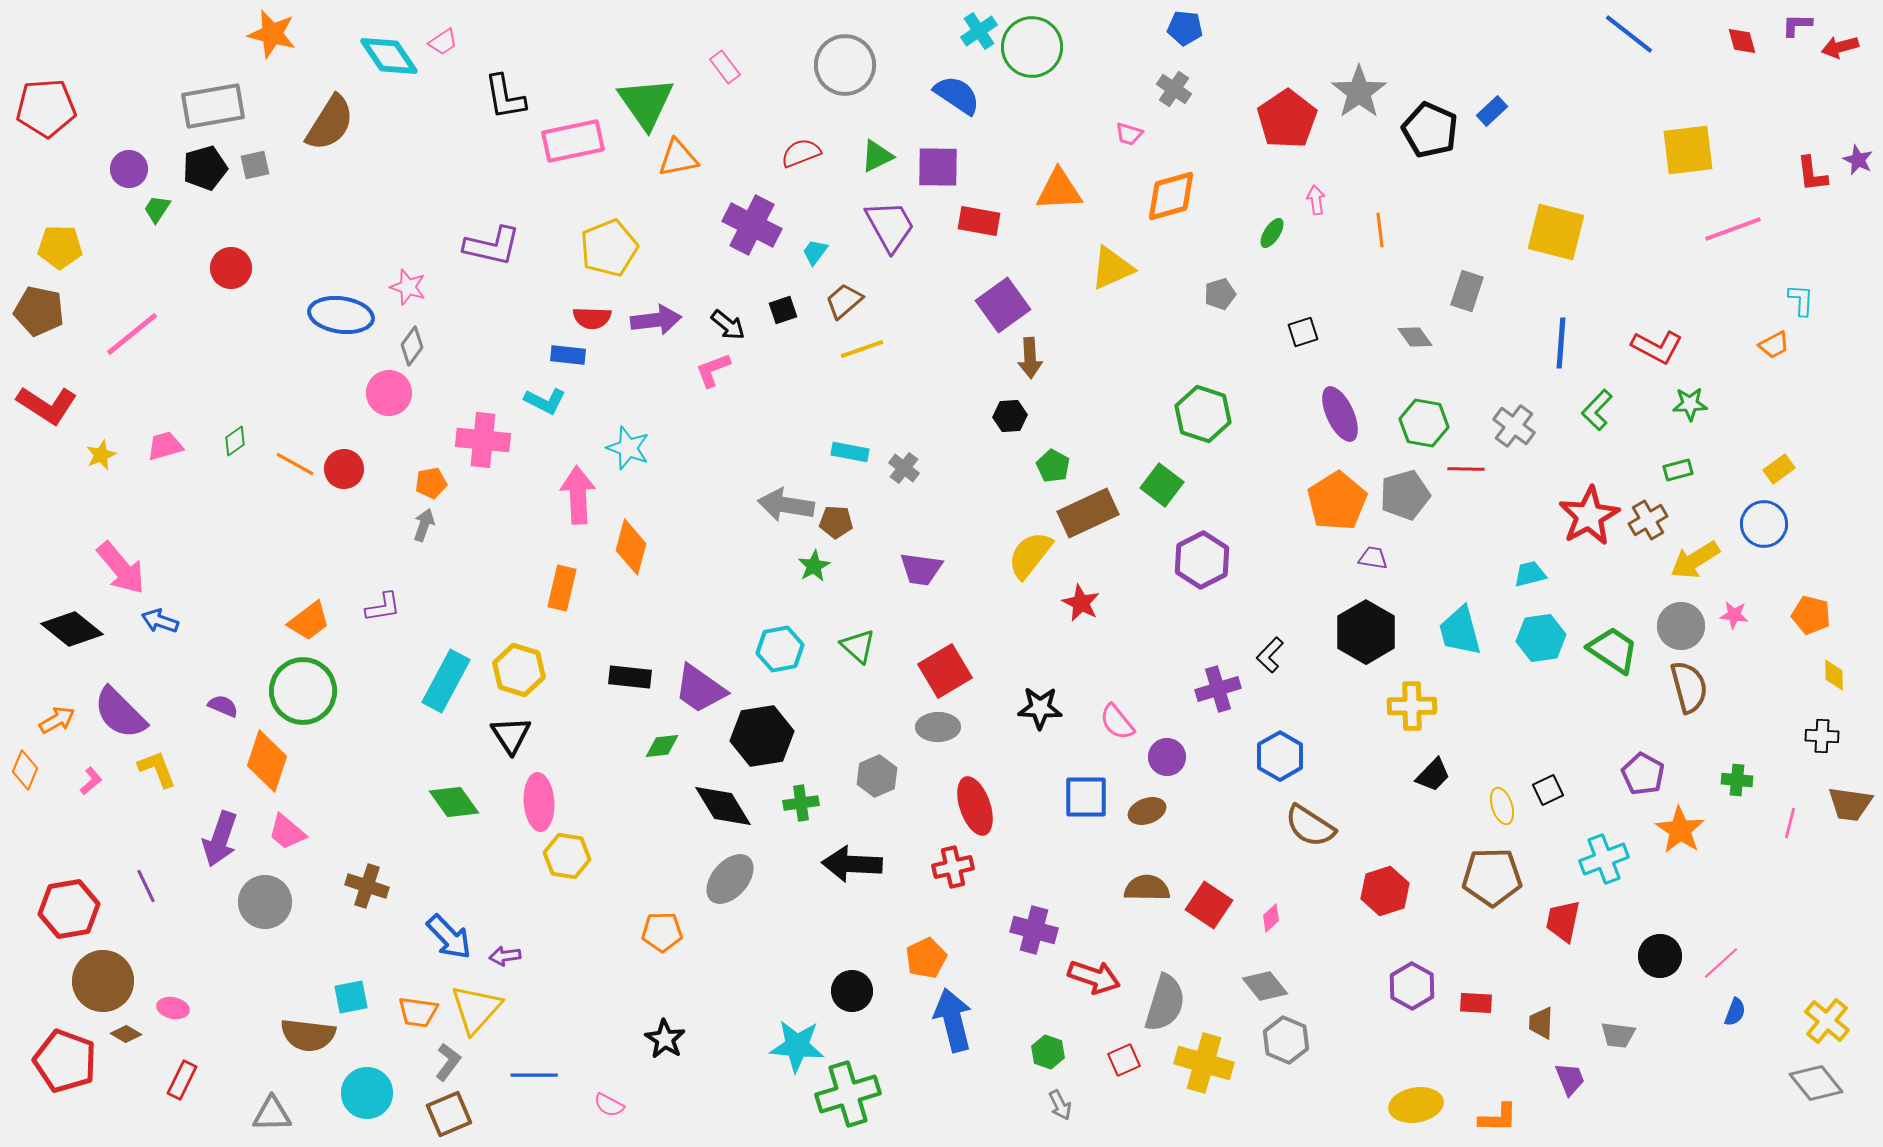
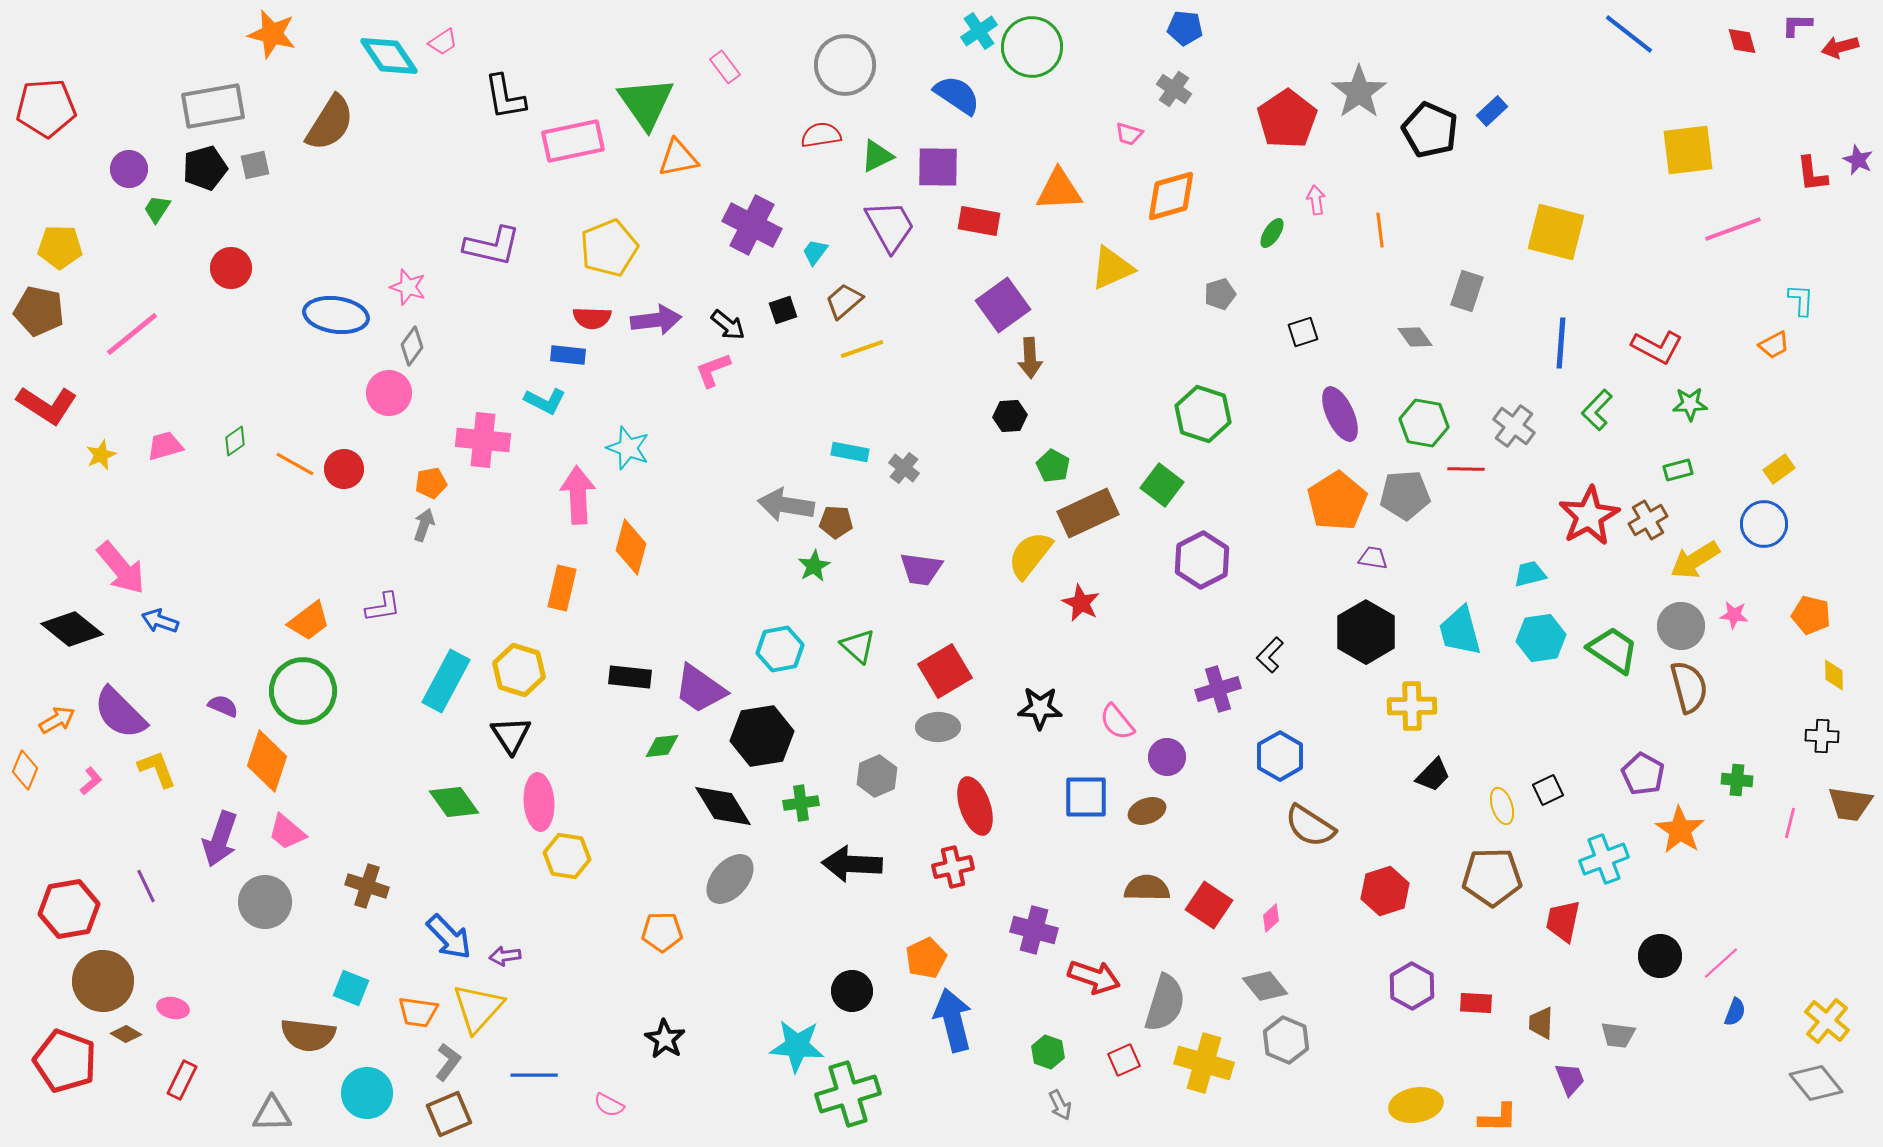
red semicircle at (801, 153): moved 20 px right, 18 px up; rotated 12 degrees clockwise
blue ellipse at (341, 315): moved 5 px left
gray pentagon at (1405, 495): rotated 12 degrees clockwise
cyan square at (351, 997): moved 9 px up; rotated 33 degrees clockwise
yellow triangle at (476, 1009): moved 2 px right, 1 px up
